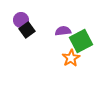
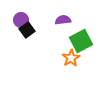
purple semicircle: moved 11 px up
